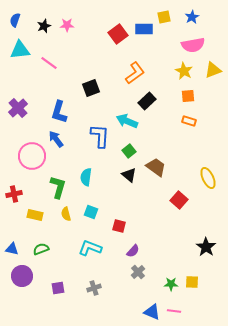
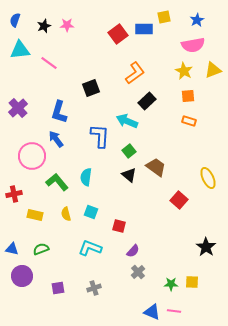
blue star at (192, 17): moved 5 px right, 3 px down
green L-shape at (58, 187): moved 1 px left, 5 px up; rotated 55 degrees counterclockwise
